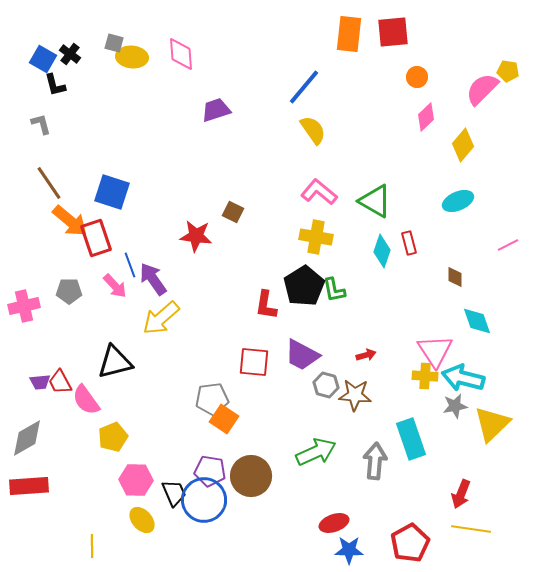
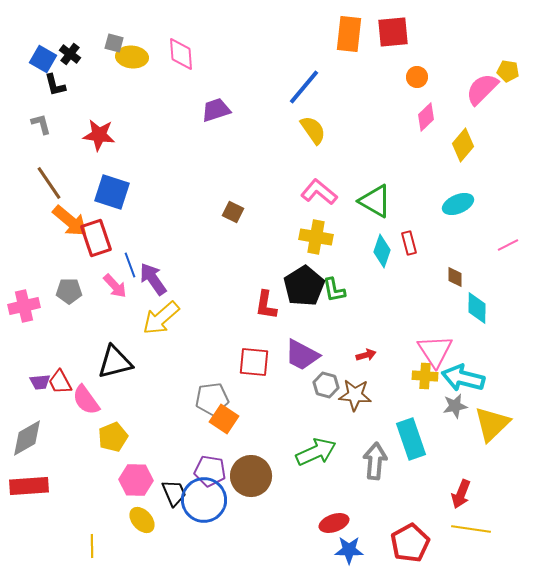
cyan ellipse at (458, 201): moved 3 px down
red star at (196, 236): moved 97 px left, 101 px up
cyan diamond at (477, 321): moved 13 px up; rotated 20 degrees clockwise
